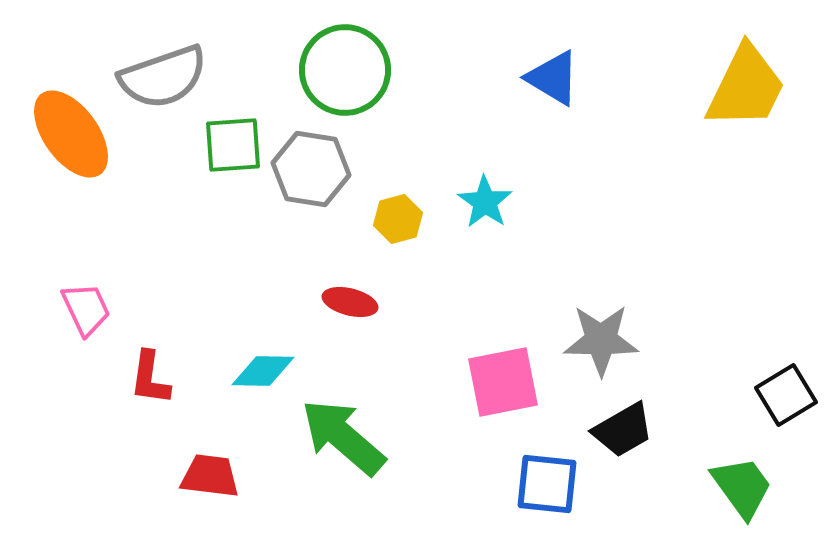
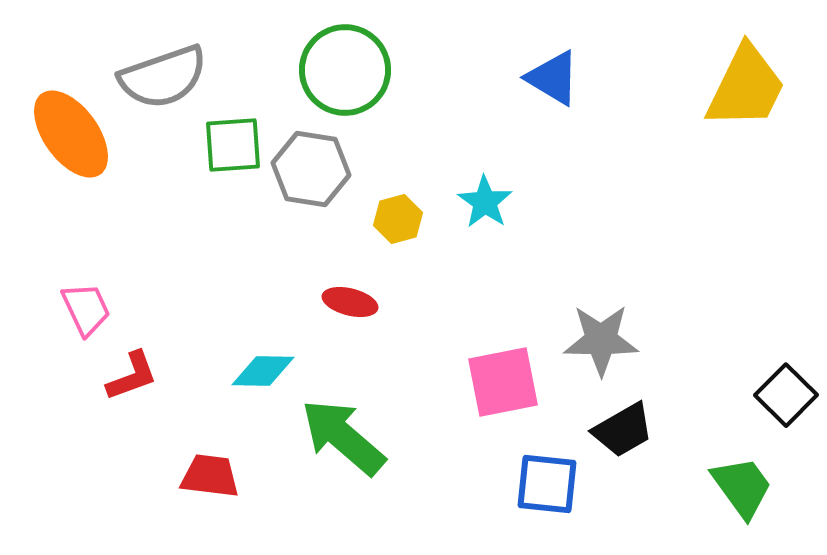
red L-shape: moved 18 px left, 2 px up; rotated 118 degrees counterclockwise
black square: rotated 14 degrees counterclockwise
